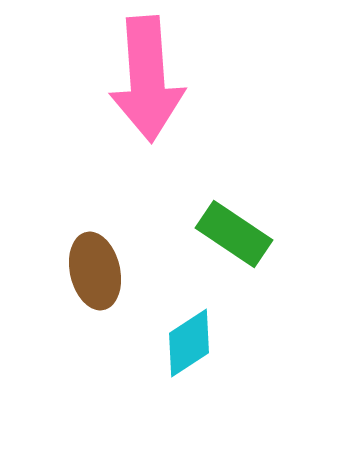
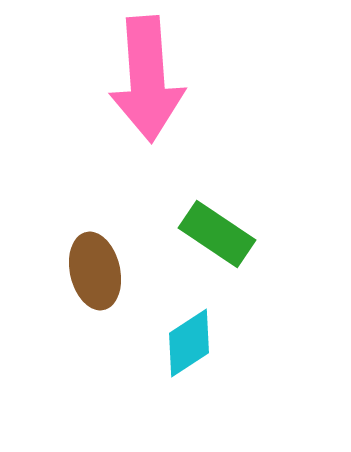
green rectangle: moved 17 px left
